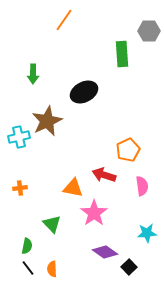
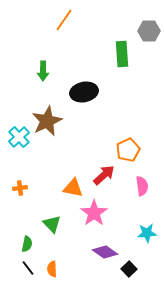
green arrow: moved 10 px right, 3 px up
black ellipse: rotated 16 degrees clockwise
cyan cross: rotated 30 degrees counterclockwise
red arrow: rotated 120 degrees clockwise
green semicircle: moved 2 px up
black square: moved 2 px down
